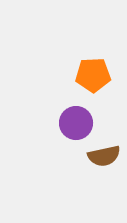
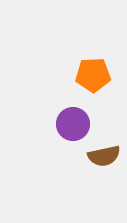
purple circle: moved 3 px left, 1 px down
